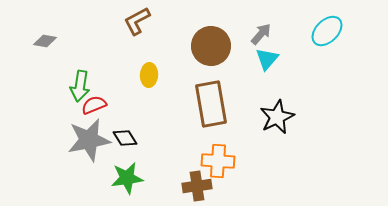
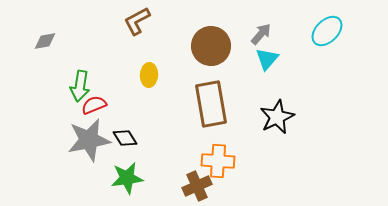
gray diamond: rotated 20 degrees counterclockwise
brown cross: rotated 16 degrees counterclockwise
